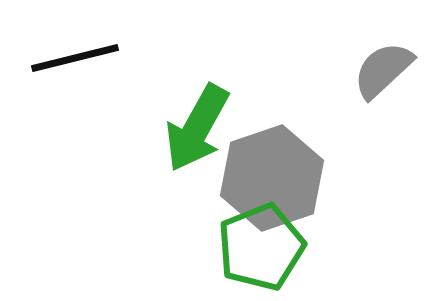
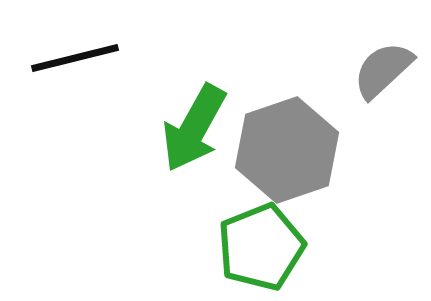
green arrow: moved 3 px left
gray hexagon: moved 15 px right, 28 px up
